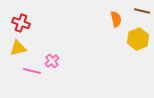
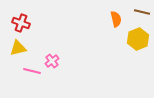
brown line: moved 1 px down
